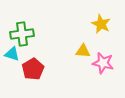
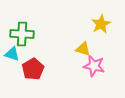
yellow star: rotated 18 degrees clockwise
green cross: rotated 10 degrees clockwise
yellow triangle: moved 2 px up; rotated 14 degrees clockwise
pink star: moved 9 px left, 3 px down
